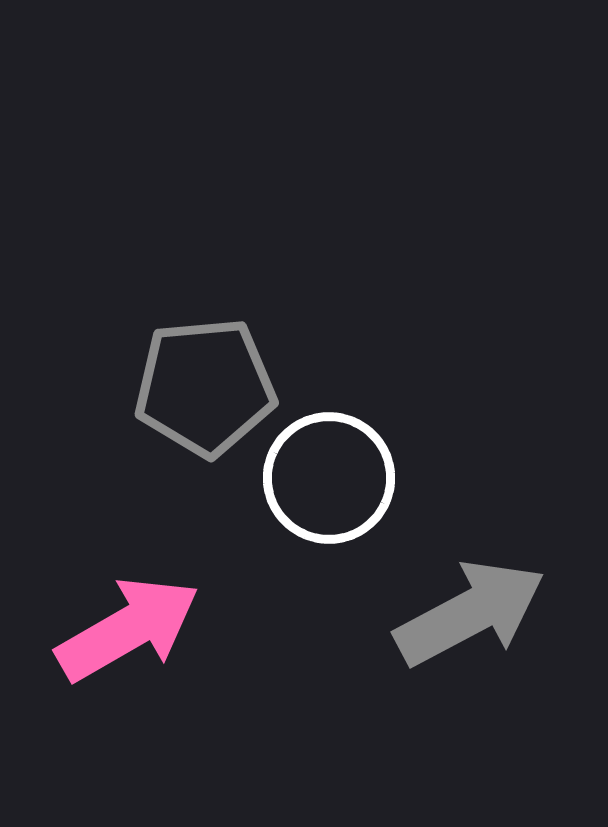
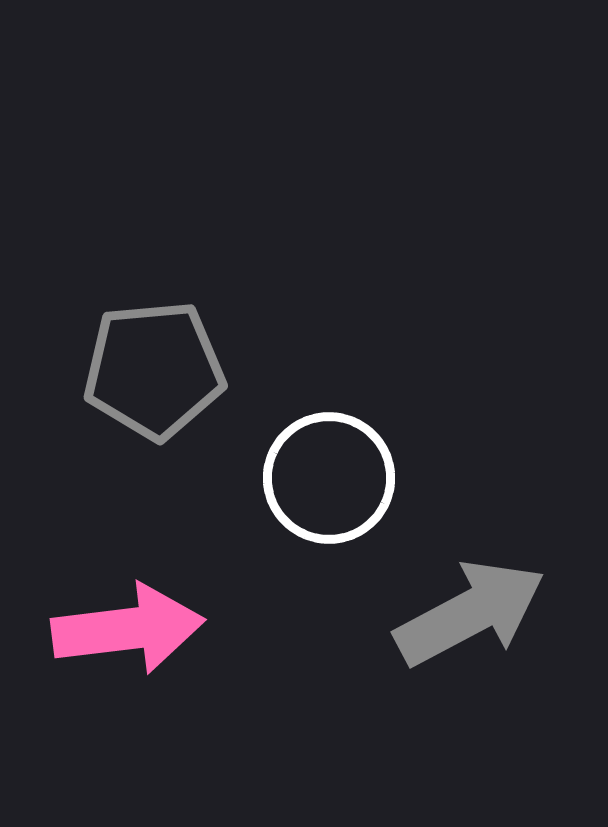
gray pentagon: moved 51 px left, 17 px up
pink arrow: rotated 23 degrees clockwise
